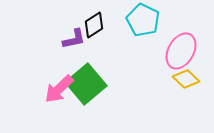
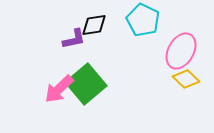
black diamond: rotated 24 degrees clockwise
